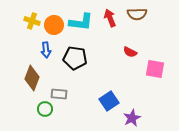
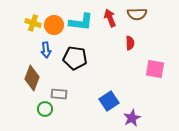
yellow cross: moved 1 px right, 2 px down
red semicircle: moved 9 px up; rotated 120 degrees counterclockwise
